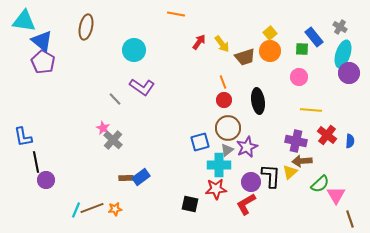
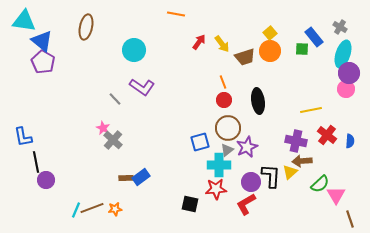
pink circle at (299, 77): moved 47 px right, 12 px down
yellow line at (311, 110): rotated 15 degrees counterclockwise
